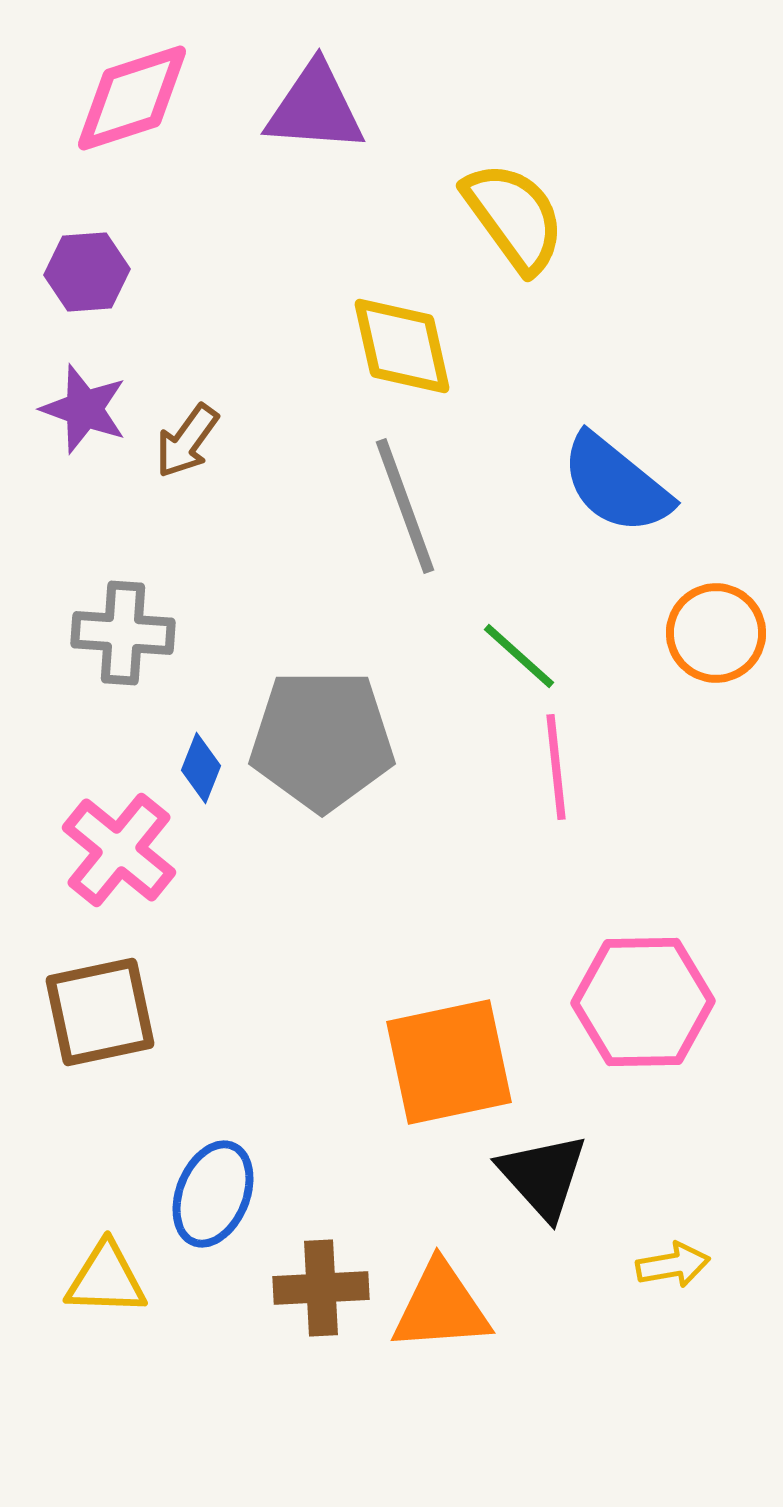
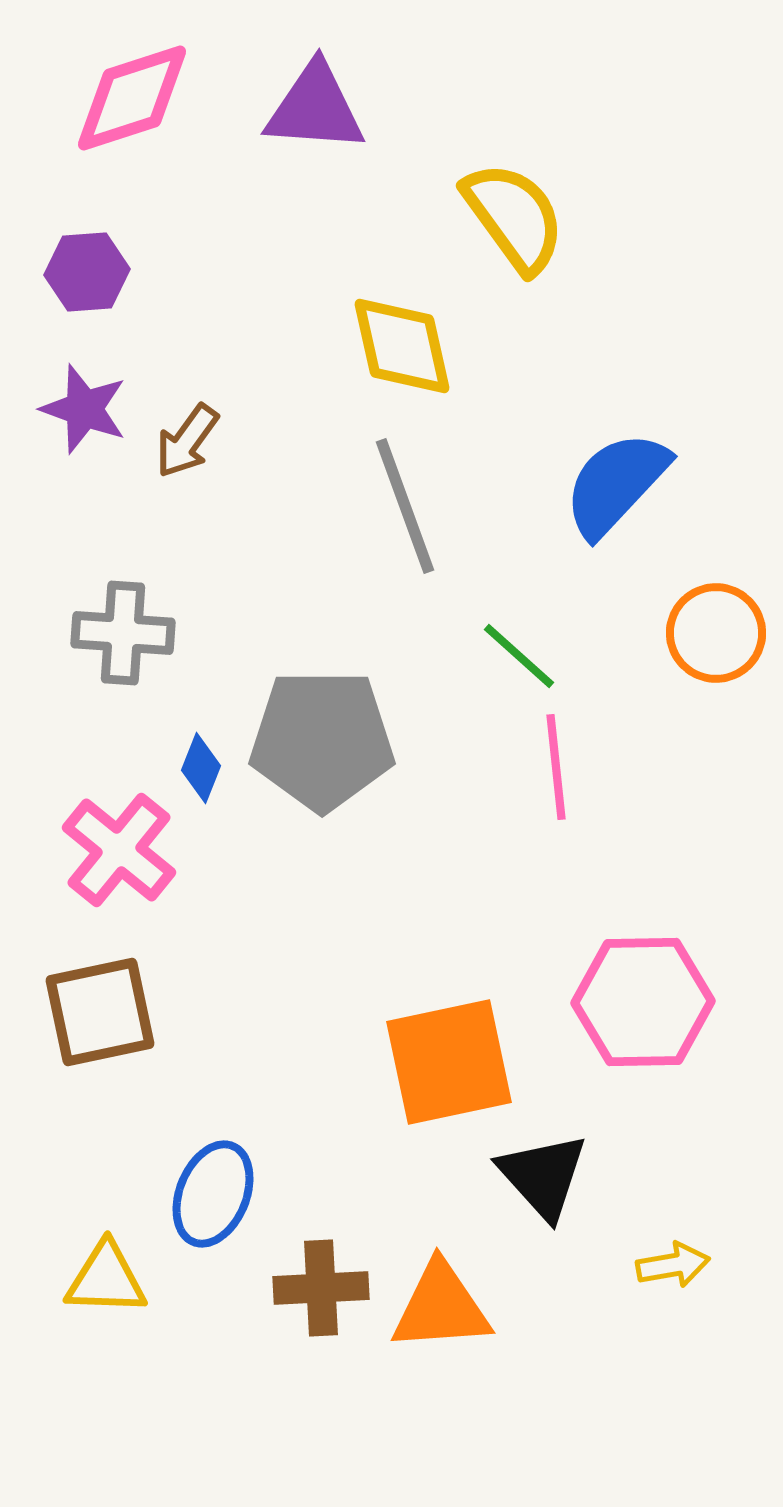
blue semicircle: rotated 94 degrees clockwise
